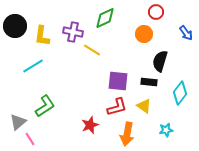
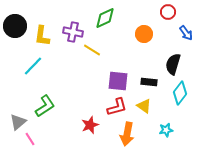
red circle: moved 12 px right
black semicircle: moved 13 px right, 3 px down
cyan line: rotated 15 degrees counterclockwise
